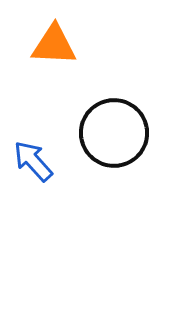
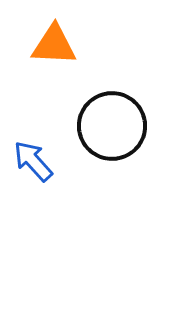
black circle: moved 2 px left, 7 px up
